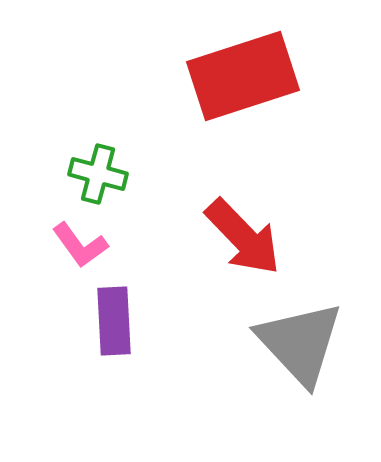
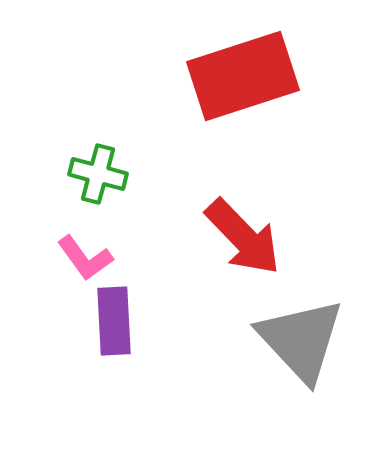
pink L-shape: moved 5 px right, 13 px down
gray triangle: moved 1 px right, 3 px up
